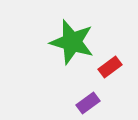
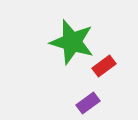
red rectangle: moved 6 px left, 1 px up
